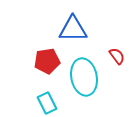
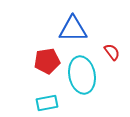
red semicircle: moved 5 px left, 4 px up
cyan ellipse: moved 2 px left, 2 px up
cyan rectangle: rotated 75 degrees counterclockwise
